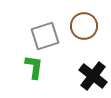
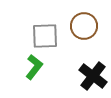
gray square: rotated 16 degrees clockwise
green L-shape: rotated 30 degrees clockwise
